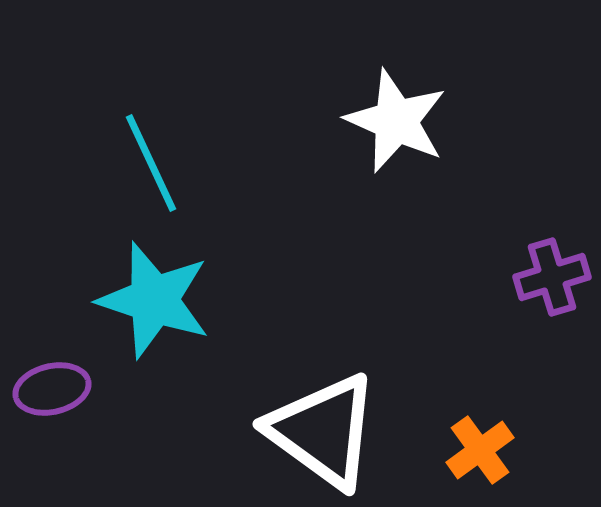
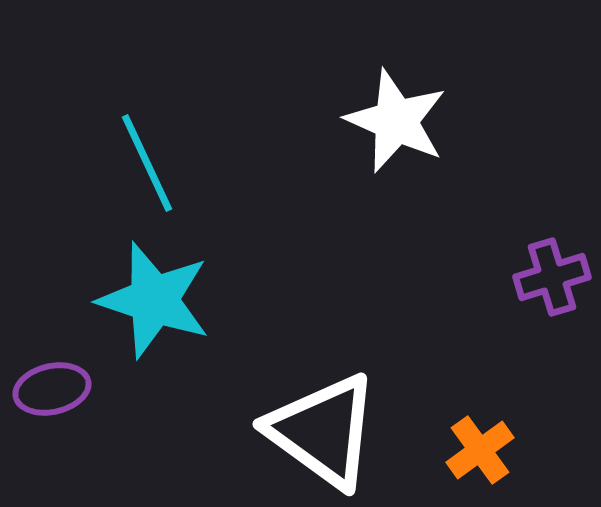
cyan line: moved 4 px left
